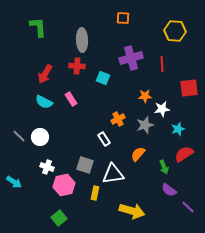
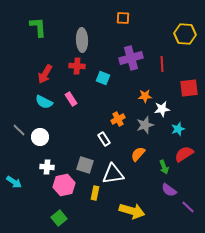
yellow hexagon: moved 10 px right, 3 px down
gray line: moved 6 px up
white cross: rotated 16 degrees counterclockwise
